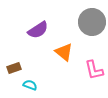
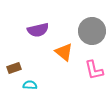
gray circle: moved 9 px down
purple semicircle: rotated 20 degrees clockwise
cyan semicircle: rotated 16 degrees counterclockwise
